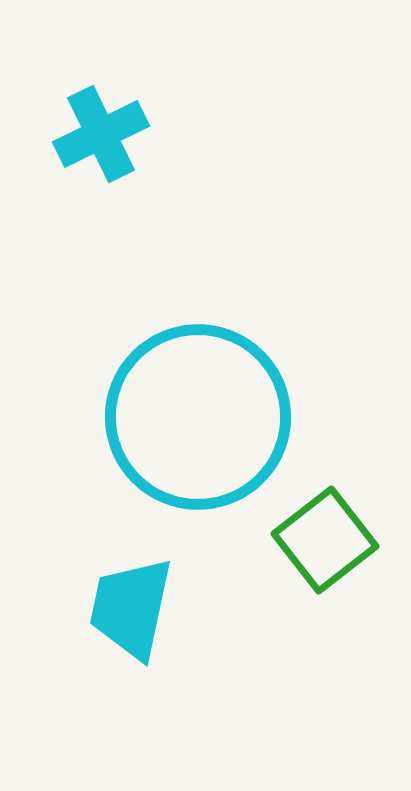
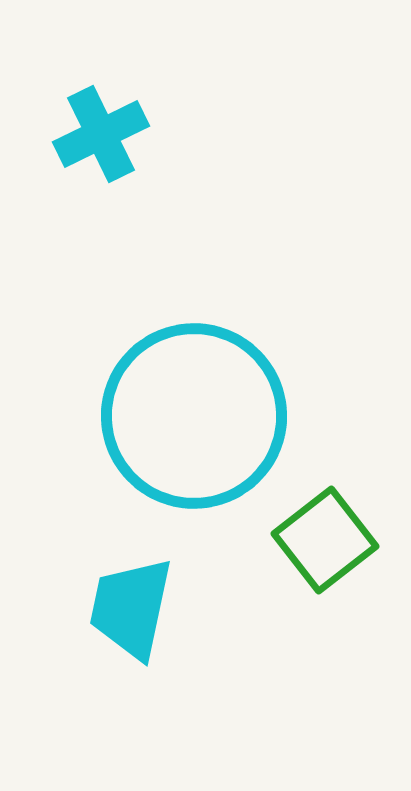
cyan circle: moved 4 px left, 1 px up
